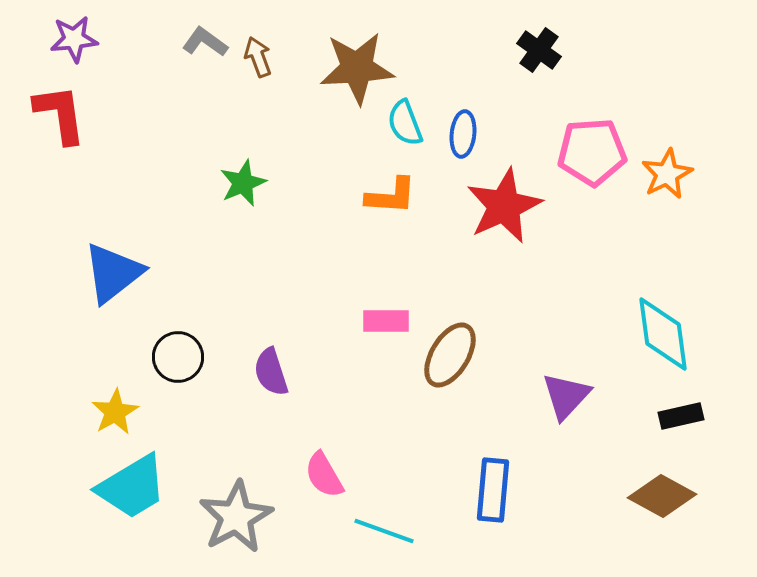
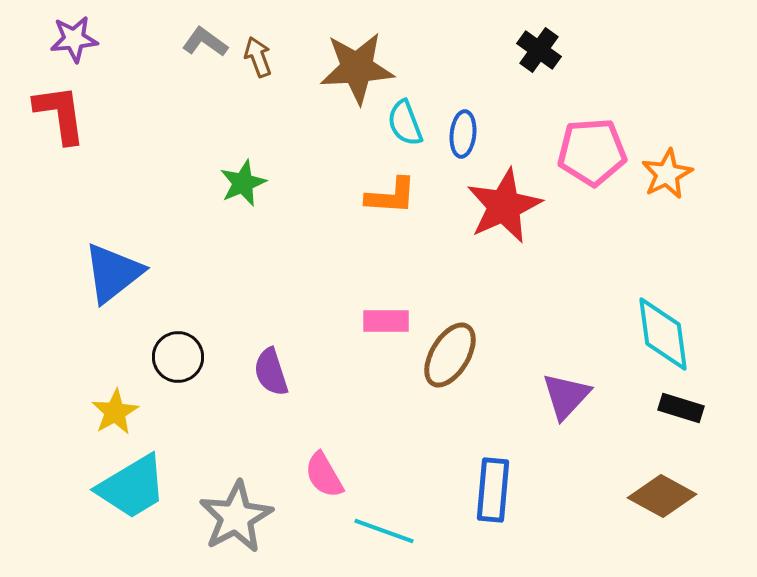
black rectangle: moved 8 px up; rotated 30 degrees clockwise
